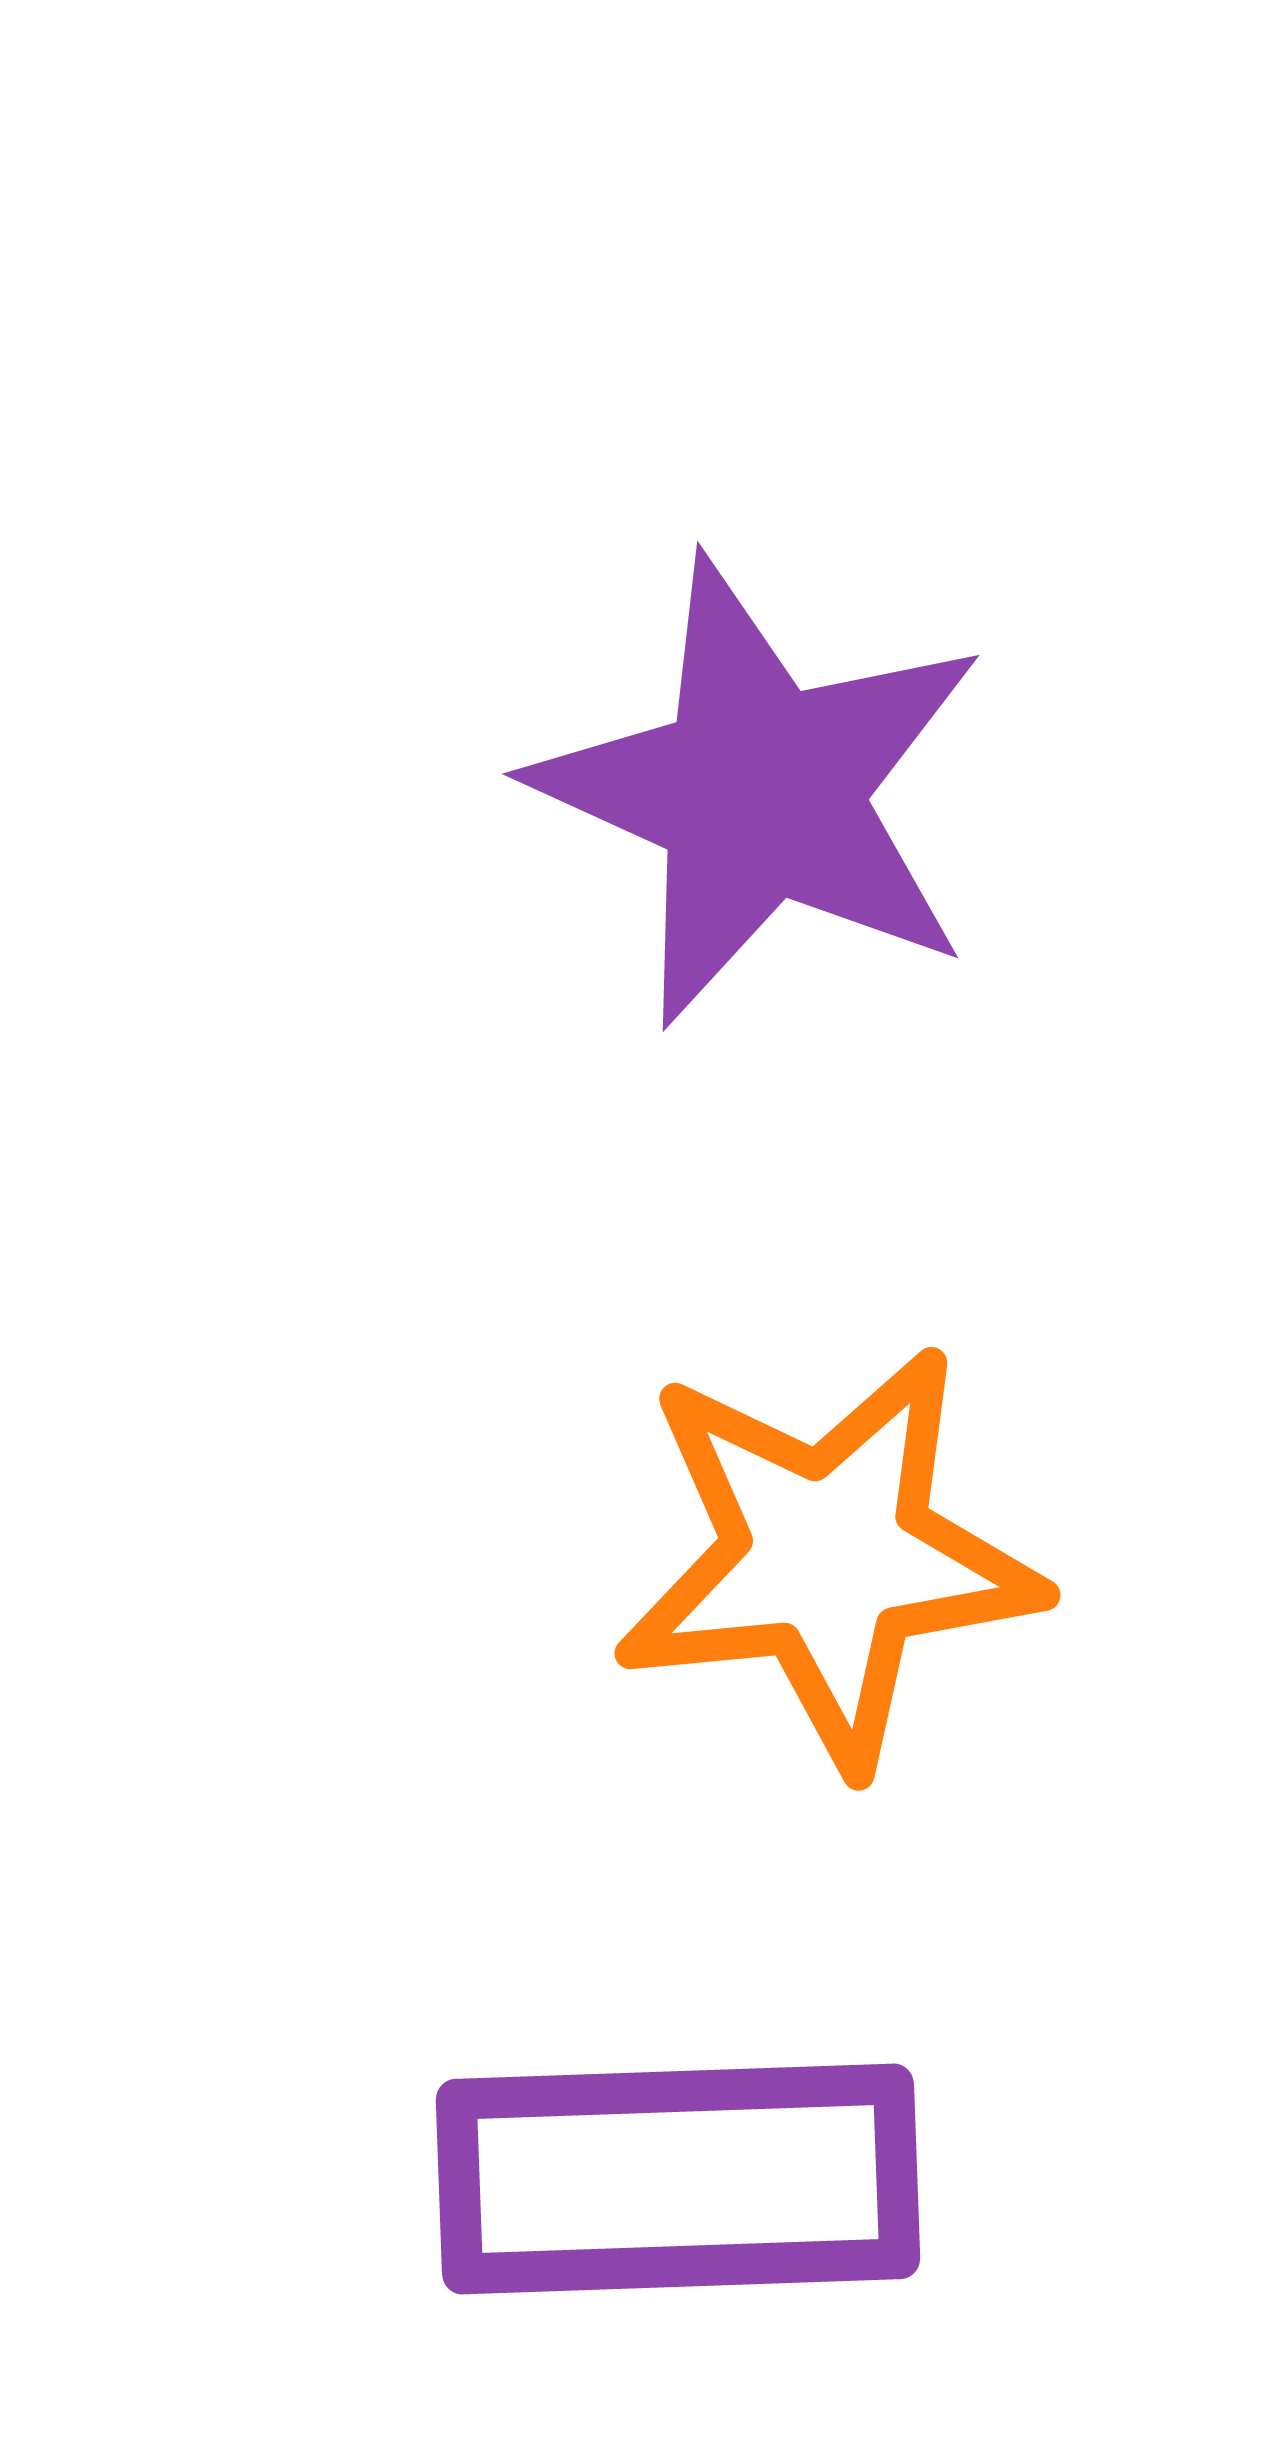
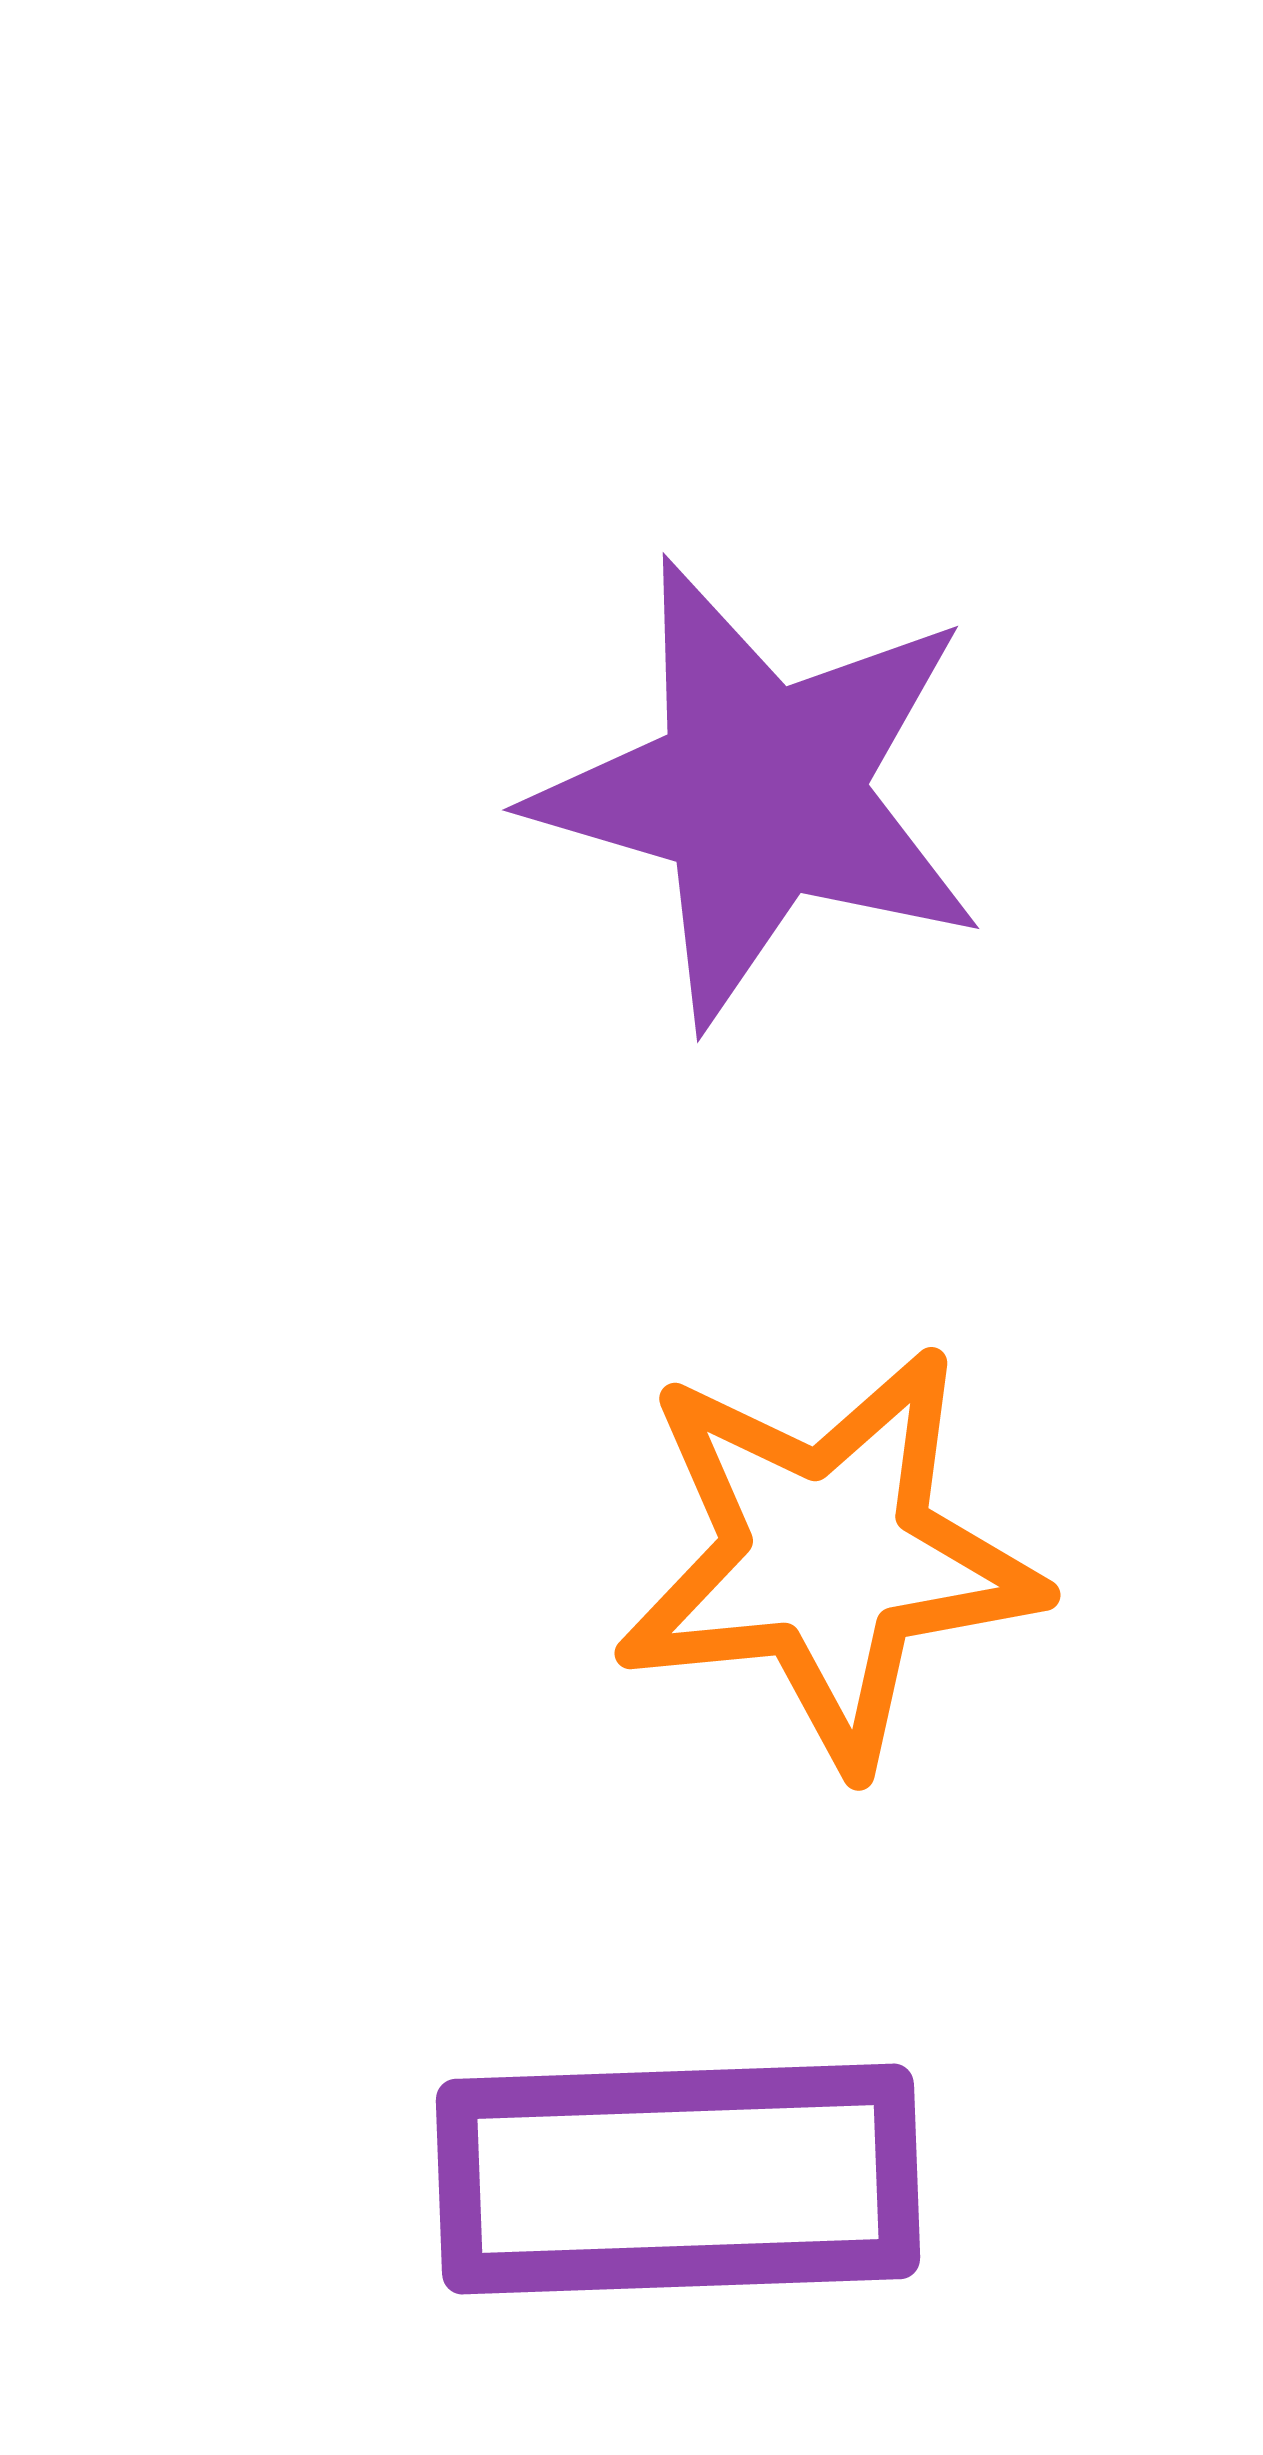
purple star: rotated 8 degrees counterclockwise
